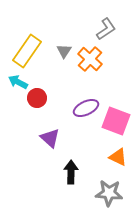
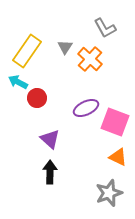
gray L-shape: moved 1 px left, 1 px up; rotated 95 degrees clockwise
gray triangle: moved 1 px right, 4 px up
pink square: moved 1 px left, 1 px down
purple triangle: moved 1 px down
black arrow: moved 21 px left
gray star: rotated 24 degrees counterclockwise
